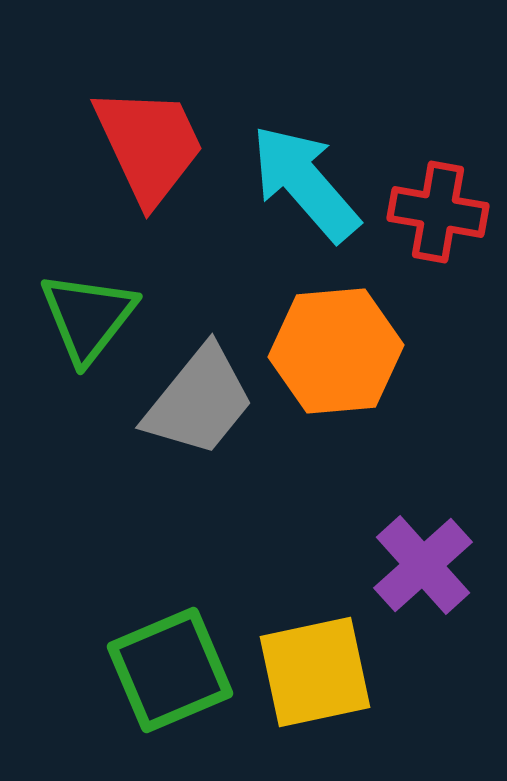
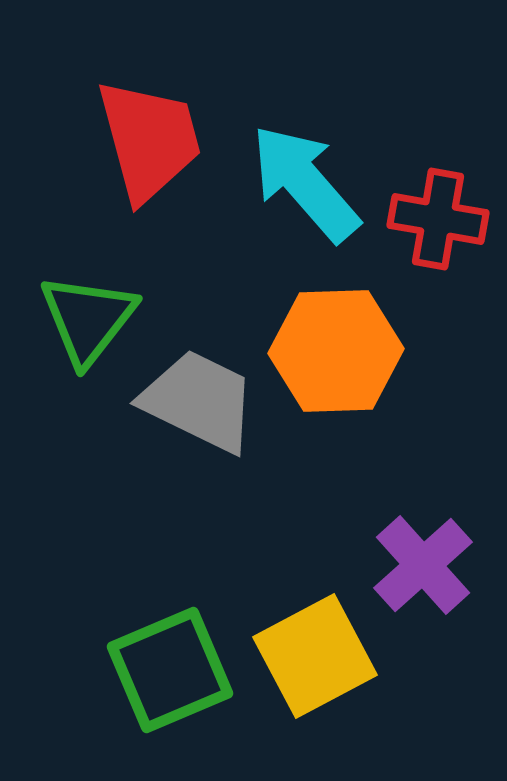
red trapezoid: moved 5 px up; rotated 10 degrees clockwise
red cross: moved 7 px down
green triangle: moved 2 px down
orange hexagon: rotated 3 degrees clockwise
gray trapezoid: rotated 103 degrees counterclockwise
yellow square: moved 16 px up; rotated 16 degrees counterclockwise
